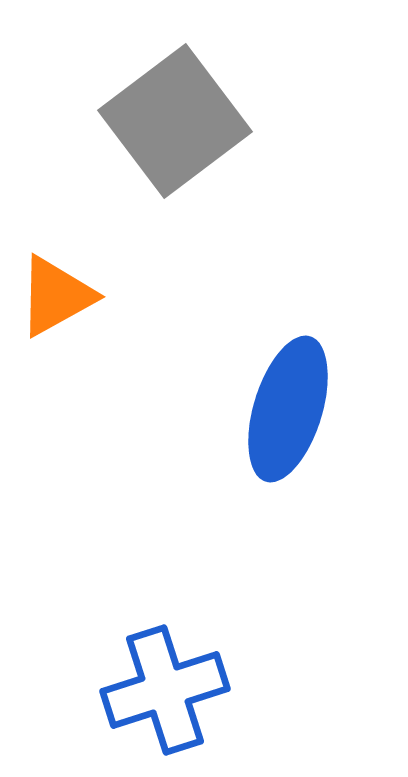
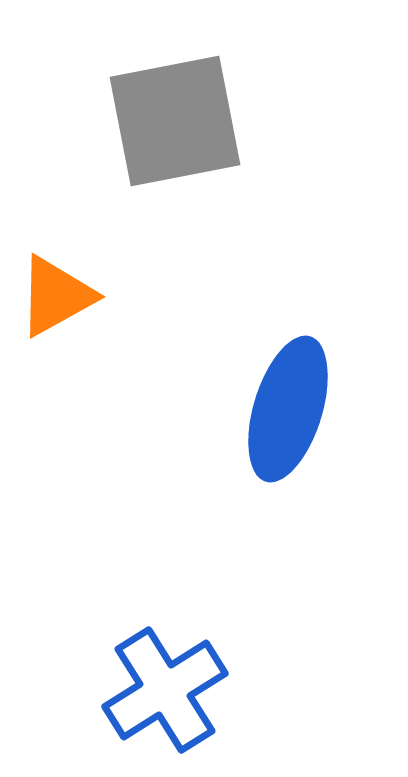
gray square: rotated 26 degrees clockwise
blue cross: rotated 14 degrees counterclockwise
